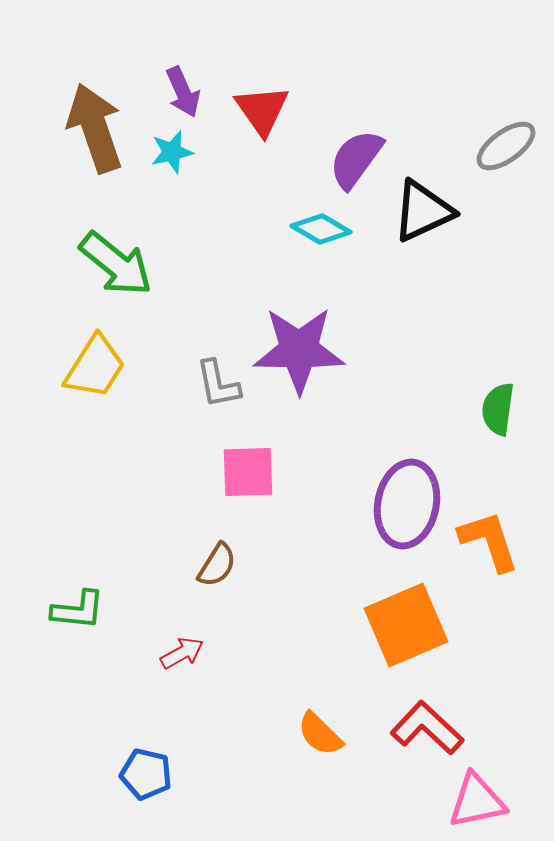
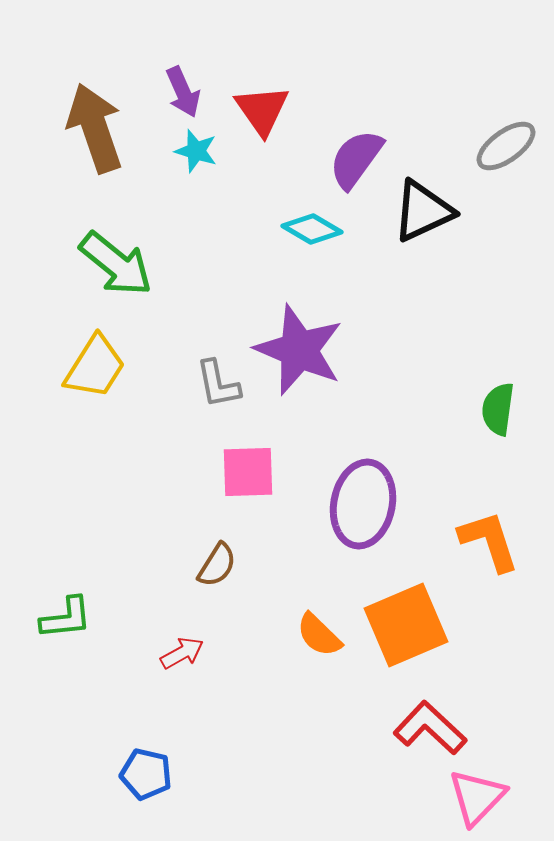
cyan star: moved 24 px right, 1 px up; rotated 30 degrees clockwise
cyan diamond: moved 9 px left
purple star: rotated 22 degrees clockwise
purple ellipse: moved 44 px left
green L-shape: moved 12 px left, 8 px down; rotated 12 degrees counterclockwise
red L-shape: moved 3 px right
orange semicircle: moved 1 px left, 99 px up
pink triangle: moved 4 px up; rotated 34 degrees counterclockwise
